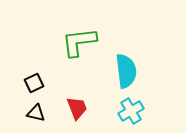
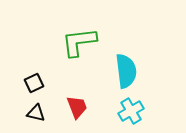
red trapezoid: moved 1 px up
